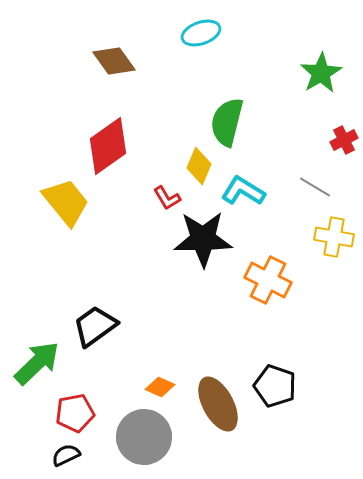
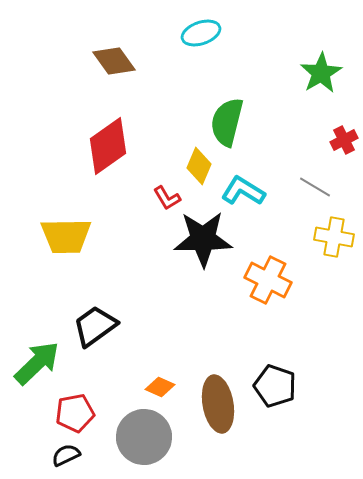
yellow trapezoid: moved 34 px down; rotated 128 degrees clockwise
brown ellipse: rotated 18 degrees clockwise
